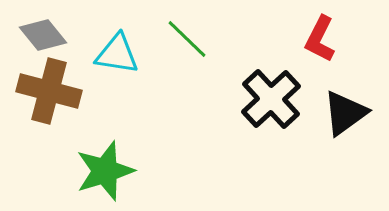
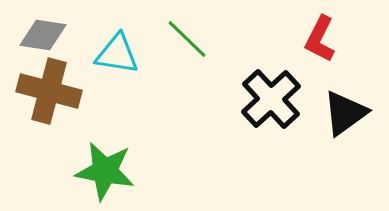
gray diamond: rotated 42 degrees counterclockwise
green star: rotated 28 degrees clockwise
